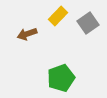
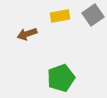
yellow rectangle: moved 2 px right; rotated 36 degrees clockwise
gray square: moved 5 px right, 8 px up
